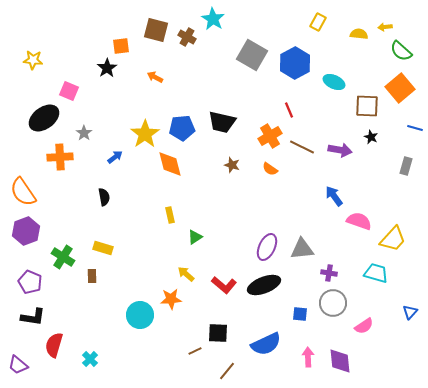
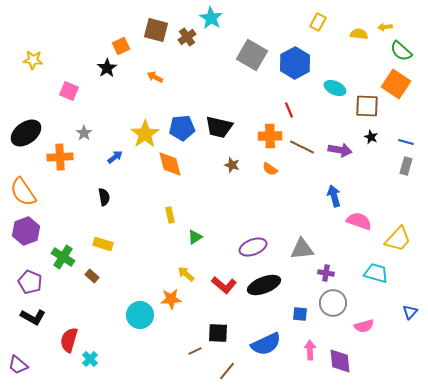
cyan star at (213, 19): moved 2 px left, 1 px up
brown cross at (187, 37): rotated 24 degrees clockwise
orange square at (121, 46): rotated 18 degrees counterclockwise
cyan ellipse at (334, 82): moved 1 px right, 6 px down
orange square at (400, 88): moved 4 px left, 4 px up; rotated 16 degrees counterclockwise
black ellipse at (44, 118): moved 18 px left, 15 px down
black trapezoid at (222, 122): moved 3 px left, 5 px down
blue line at (415, 128): moved 9 px left, 14 px down
orange cross at (270, 136): rotated 30 degrees clockwise
blue arrow at (334, 196): rotated 20 degrees clockwise
yellow trapezoid at (393, 239): moved 5 px right
purple ellipse at (267, 247): moved 14 px left; rotated 44 degrees clockwise
yellow rectangle at (103, 248): moved 4 px up
purple cross at (329, 273): moved 3 px left
brown rectangle at (92, 276): rotated 48 degrees counterclockwise
black L-shape at (33, 317): rotated 20 degrees clockwise
pink semicircle at (364, 326): rotated 18 degrees clockwise
red semicircle at (54, 345): moved 15 px right, 5 px up
pink arrow at (308, 357): moved 2 px right, 7 px up
